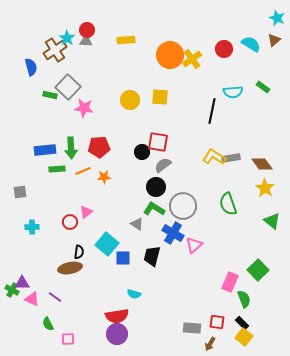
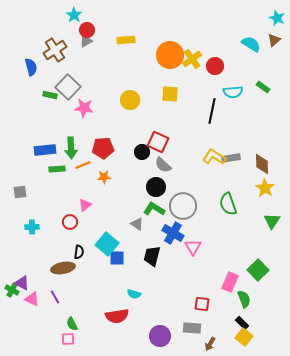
cyan star at (67, 38): moved 7 px right, 23 px up
gray triangle at (86, 41): rotated 32 degrees counterclockwise
red circle at (224, 49): moved 9 px left, 17 px down
yellow square at (160, 97): moved 10 px right, 3 px up
red square at (158, 142): rotated 15 degrees clockwise
red pentagon at (99, 147): moved 4 px right, 1 px down
brown diamond at (262, 164): rotated 35 degrees clockwise
gray semicircle at (163, 165): rotated 102 degrees counterclockwise
orange line at (83, 171): moved 6 px up
pink triangle at (86, 212): moved 1 px left, 7 px up
green triangle at (272, 221): rotated 24 degrees clockwise
pink triangle at (194, 245): moved 1 px left, 2 px down; rotated 18 degrees counterclockwise
blue square at (123, 258): moved 6 px left
brown ellipse at (70, 268): moved 7 px left
purple triangle at (22, 283): rotated 28 degrees clockwise
purple line at (55, 297): rotated 24 degrees clockwise
red square at (217, 322): moved 15 px left, 18 px up
green semicircle at (48, 324): moved 24 px right
purple circle at (117, 334): moved 43 px right, 2 px down
